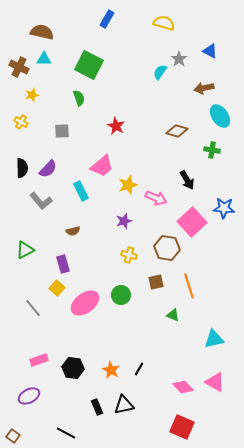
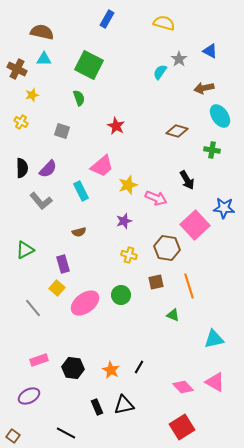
brown cross at (19, 67): moved 2 px left, 2 px down
gray square at (62, 131): rotated 21 degrees clockwise
pink square at (192, 222): moved 3 px right, 3 px down
brown semicircle at (73, 231): moved 6 px right, 1 px down
black line at (139, 369): moved 2 px up
red square at (182, 427): rotated 35 degrees clockwise
